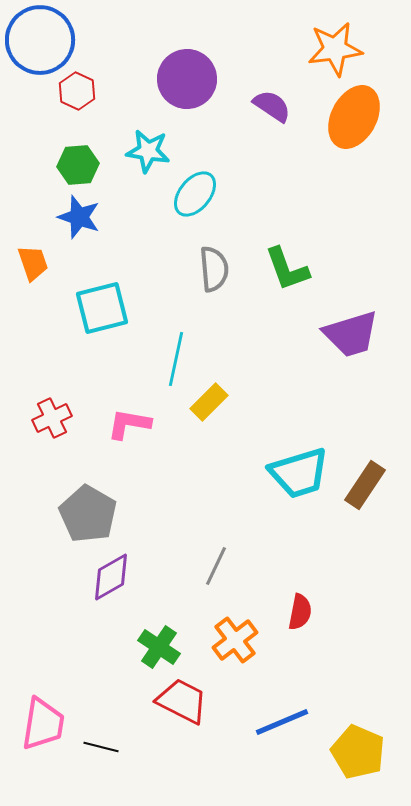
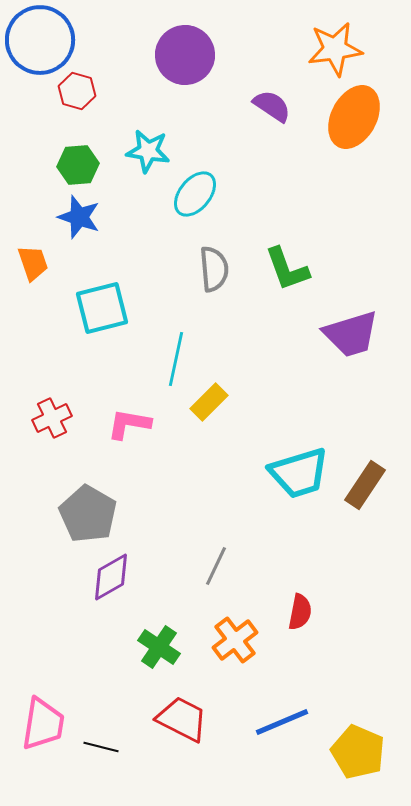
purple circle: moved 2 px left, 24 px up
red hexagon: rotated 9 degrees counterclockwise
red trapezoid: moved 18 px down
